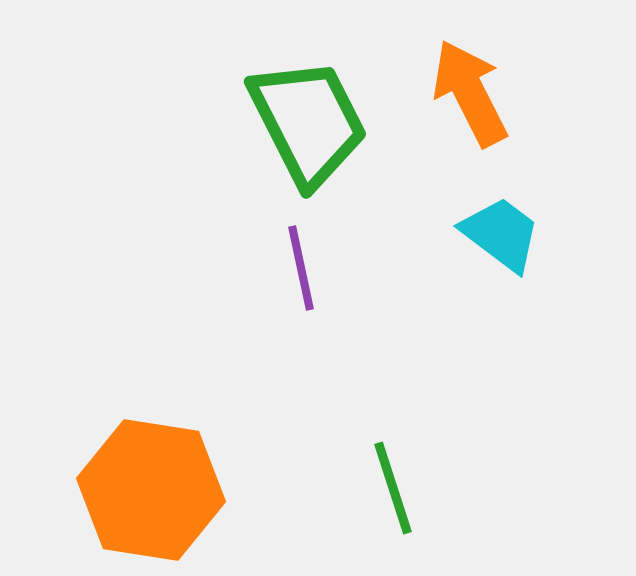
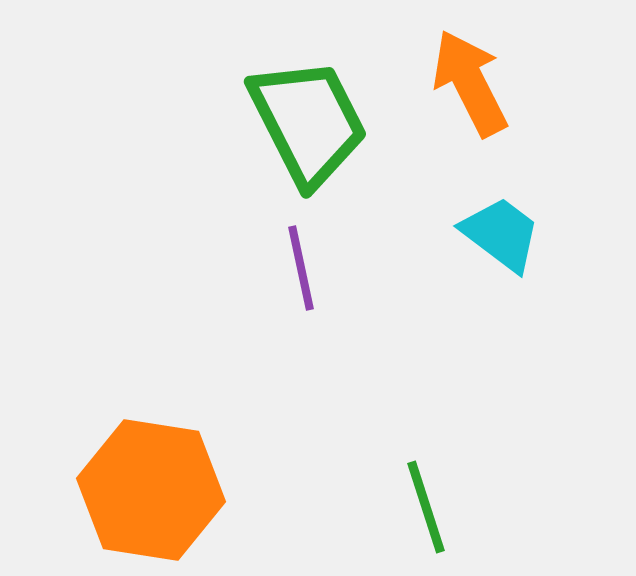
orange arrow: moved 10 px up
green line: moved 33 px right, 19 px down
